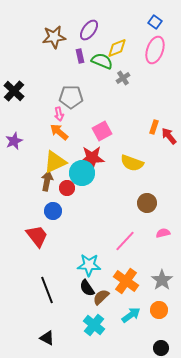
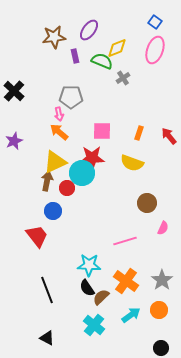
purple rectangle: moved 5 px left
orange rectangle: moved 15 px left, 6 px down
pink square: rotated 30 degrees clockwise
pink semicircle: moved 5 px up; rotated 128 degrees clockwise
pink line: rotated 30 degrees clockwise
